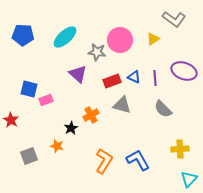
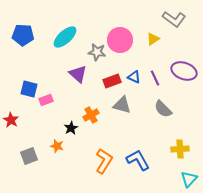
purple line: rotated 21 degrees counterclockwise
